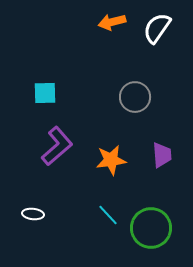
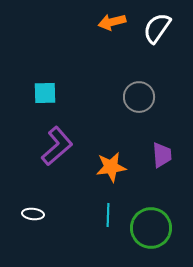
gray circle: moved 4 px right
orange star: moved 7 px down
cyan line: rotated 45 degrees clockwise
